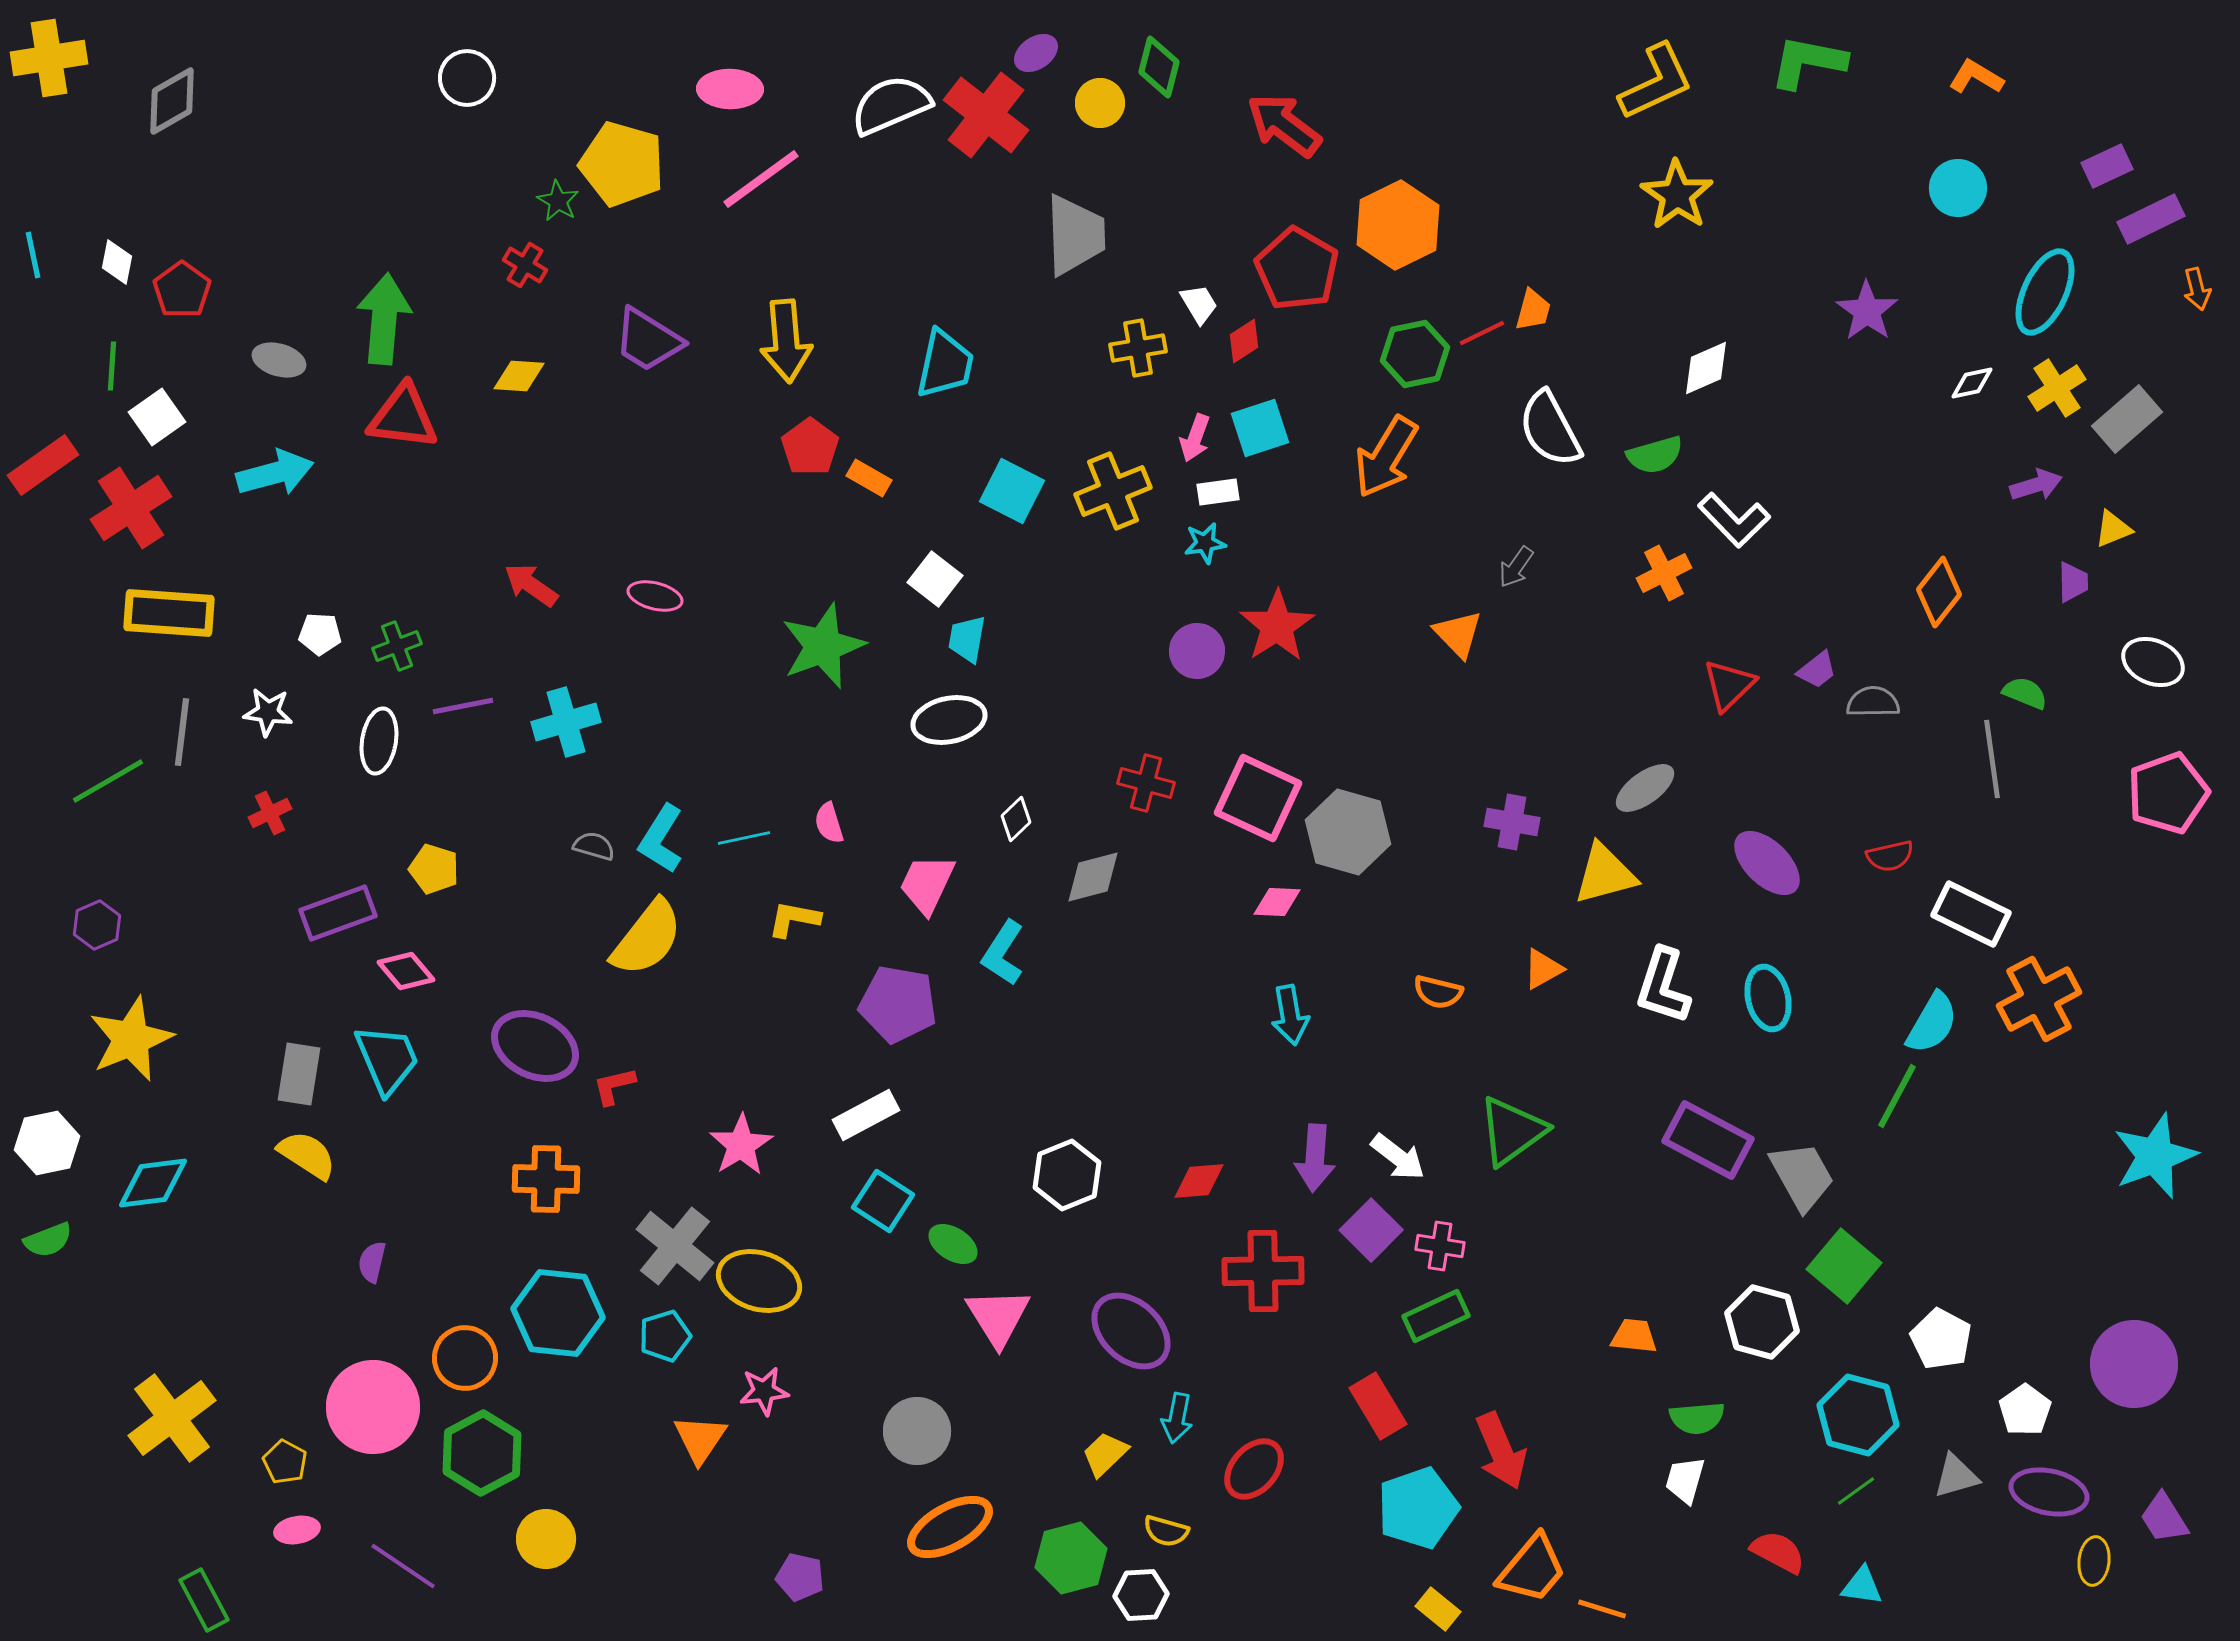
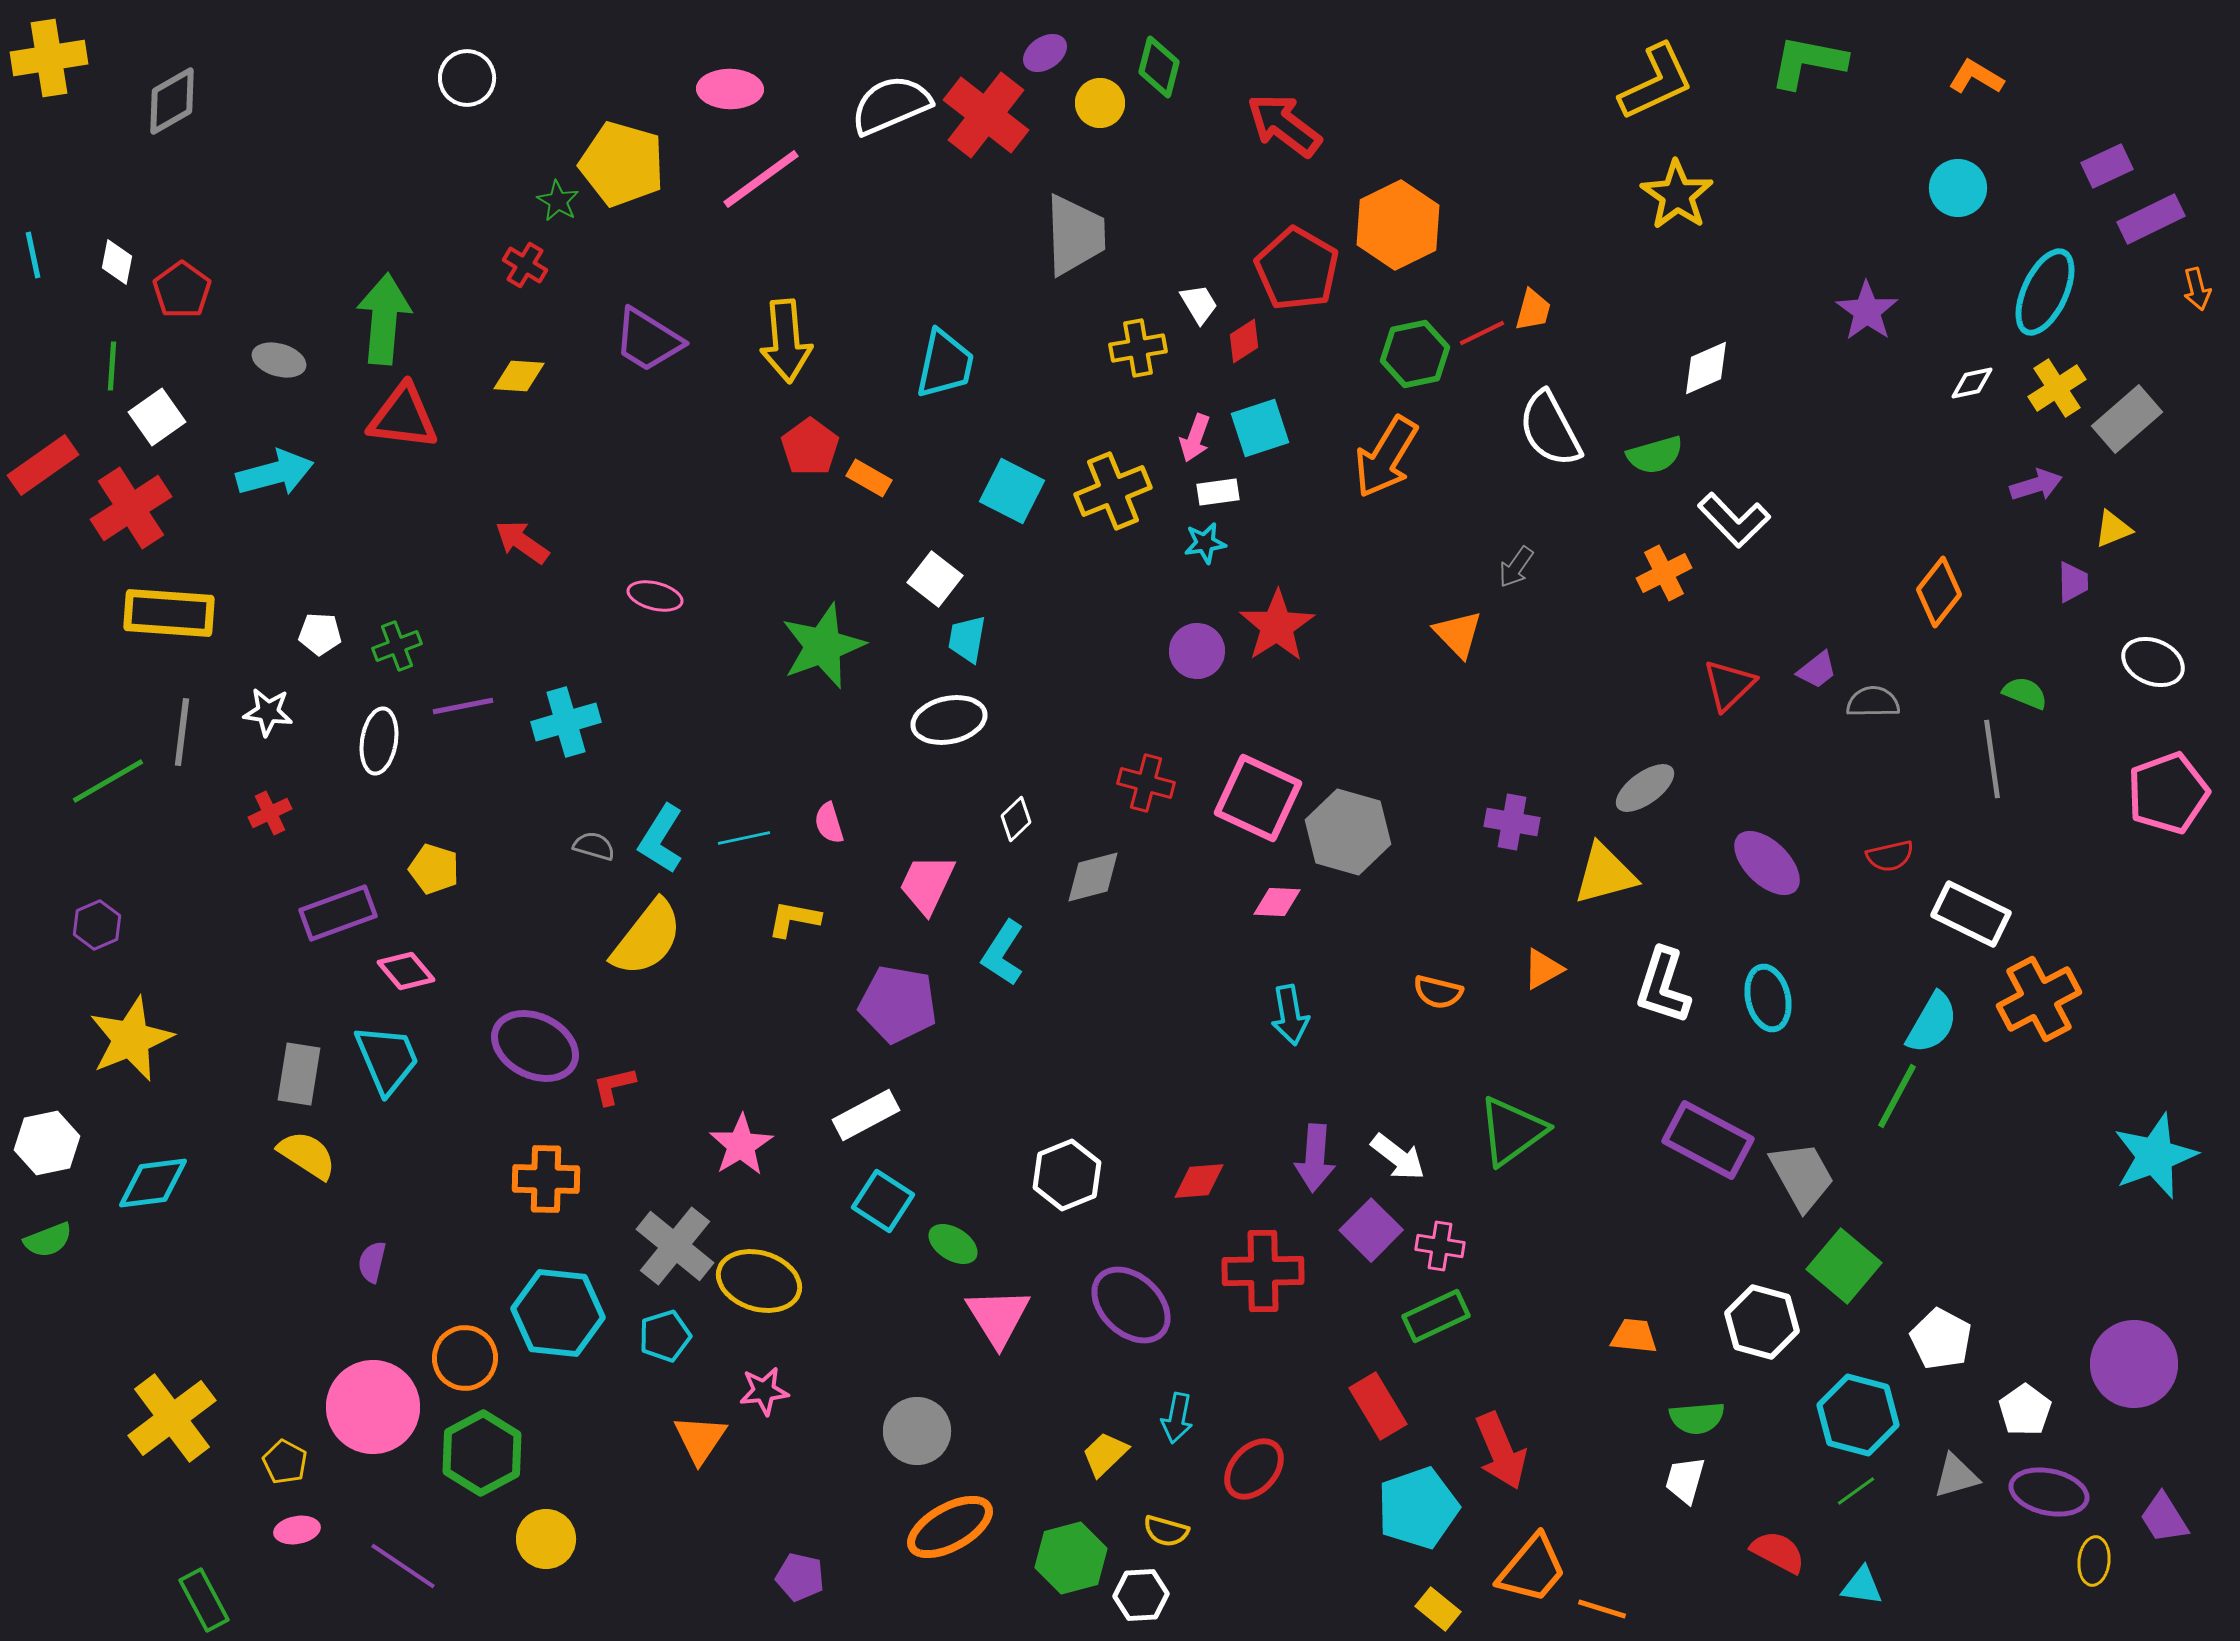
purple ellipse at (1036, 53): moved 9 px right
red arrow at (531, 585): moved 9 px left, 43 px up
purple ellipse at (1131, 1331): moved 26 px up
